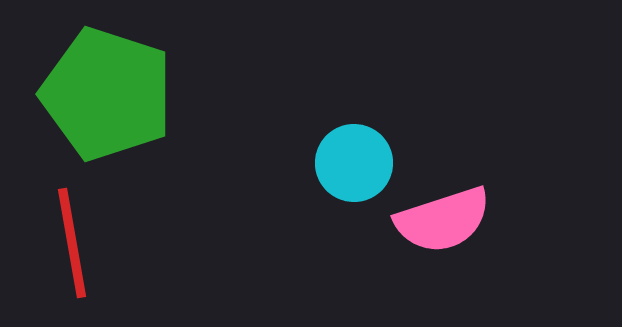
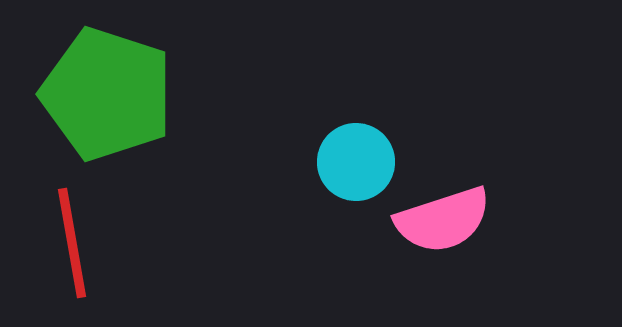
cyan circle: moved 2 px right, 1 px up
